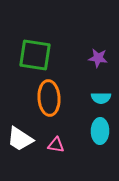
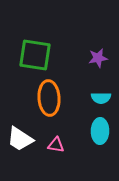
purple star: rotated 18 degrees counterclockwise
